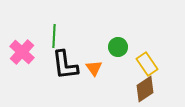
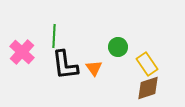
brown diamond: moved 3 px right, 1 px up; rotated 16 degrees clockwise
